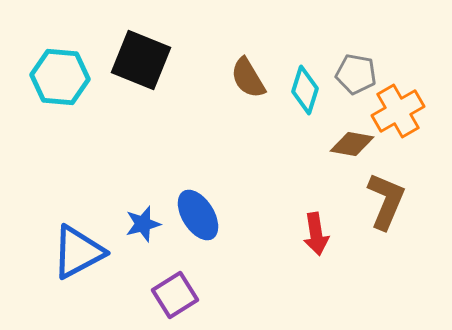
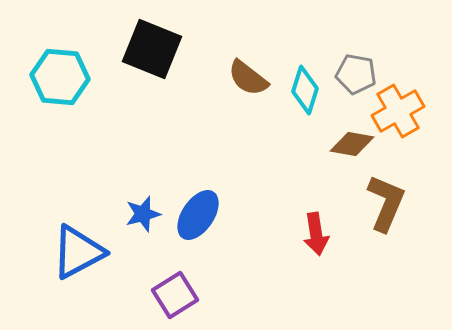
black square: moved 11 px right, 11 px up
brown semicircle: rotated 21 degrees counterclockwise
brown L-shape: moved 2 px down
blue ellipse: rotated 66 degrees clockwise
blue star: moved 10 px up
